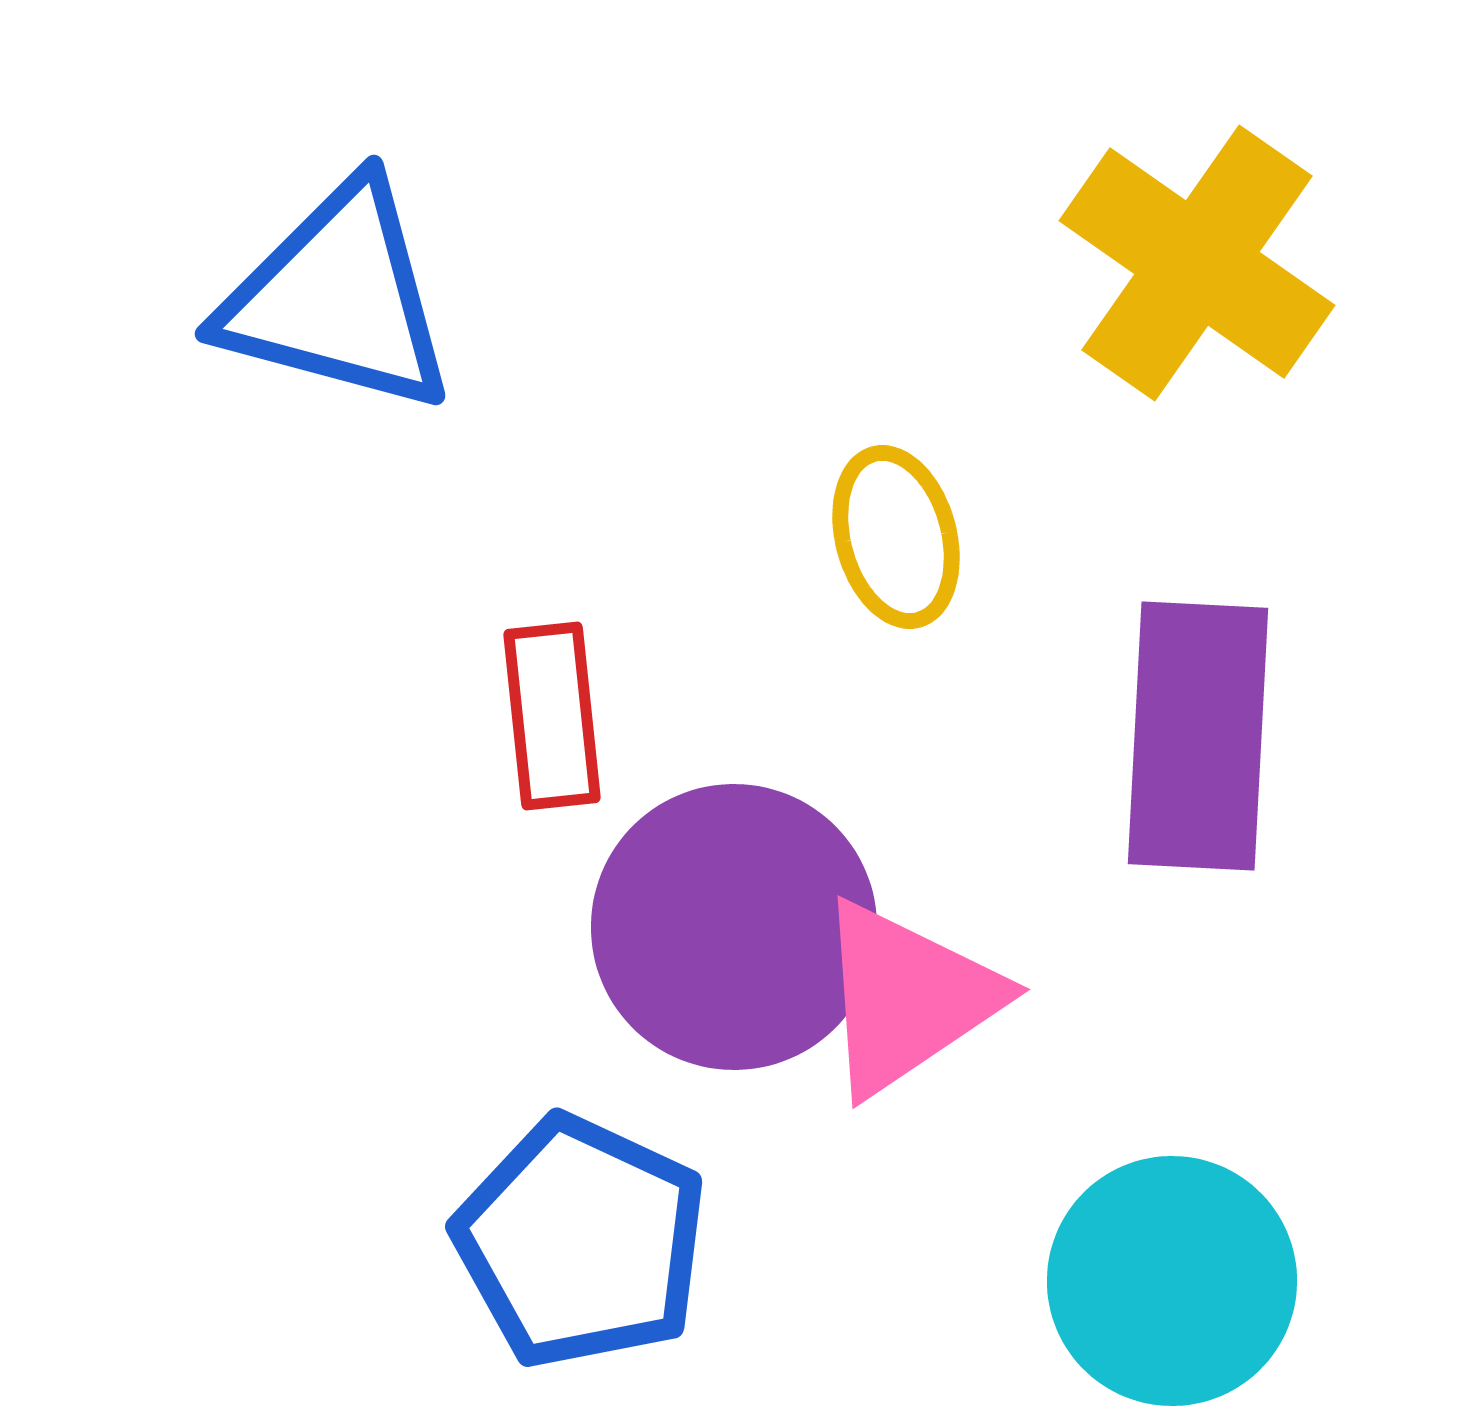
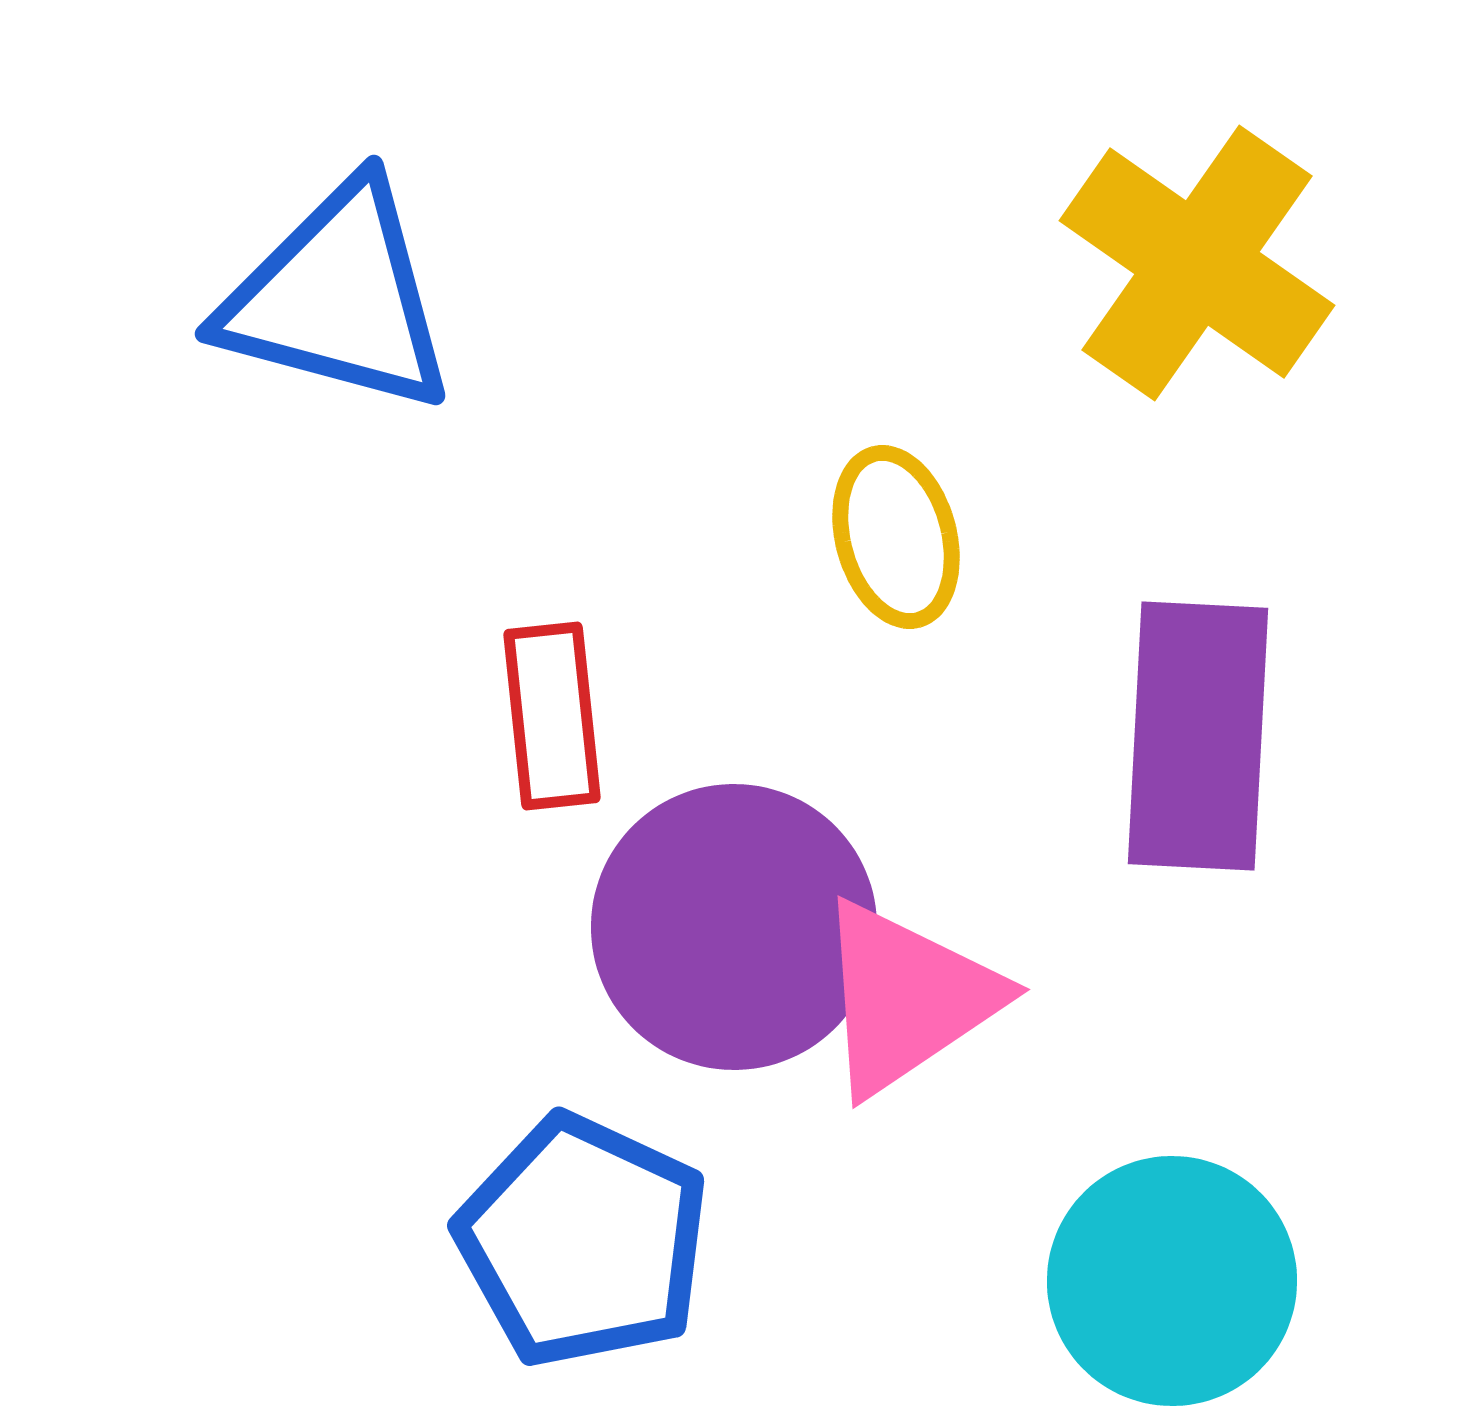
blue pentagon: moved 2 px right, 1 px up
